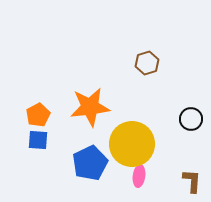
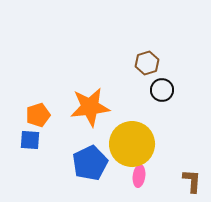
orange pentagon: rotated 10 degrees clockwise
black circle: moved 29 px left, 29 px up
blue square: moved 8 px left
